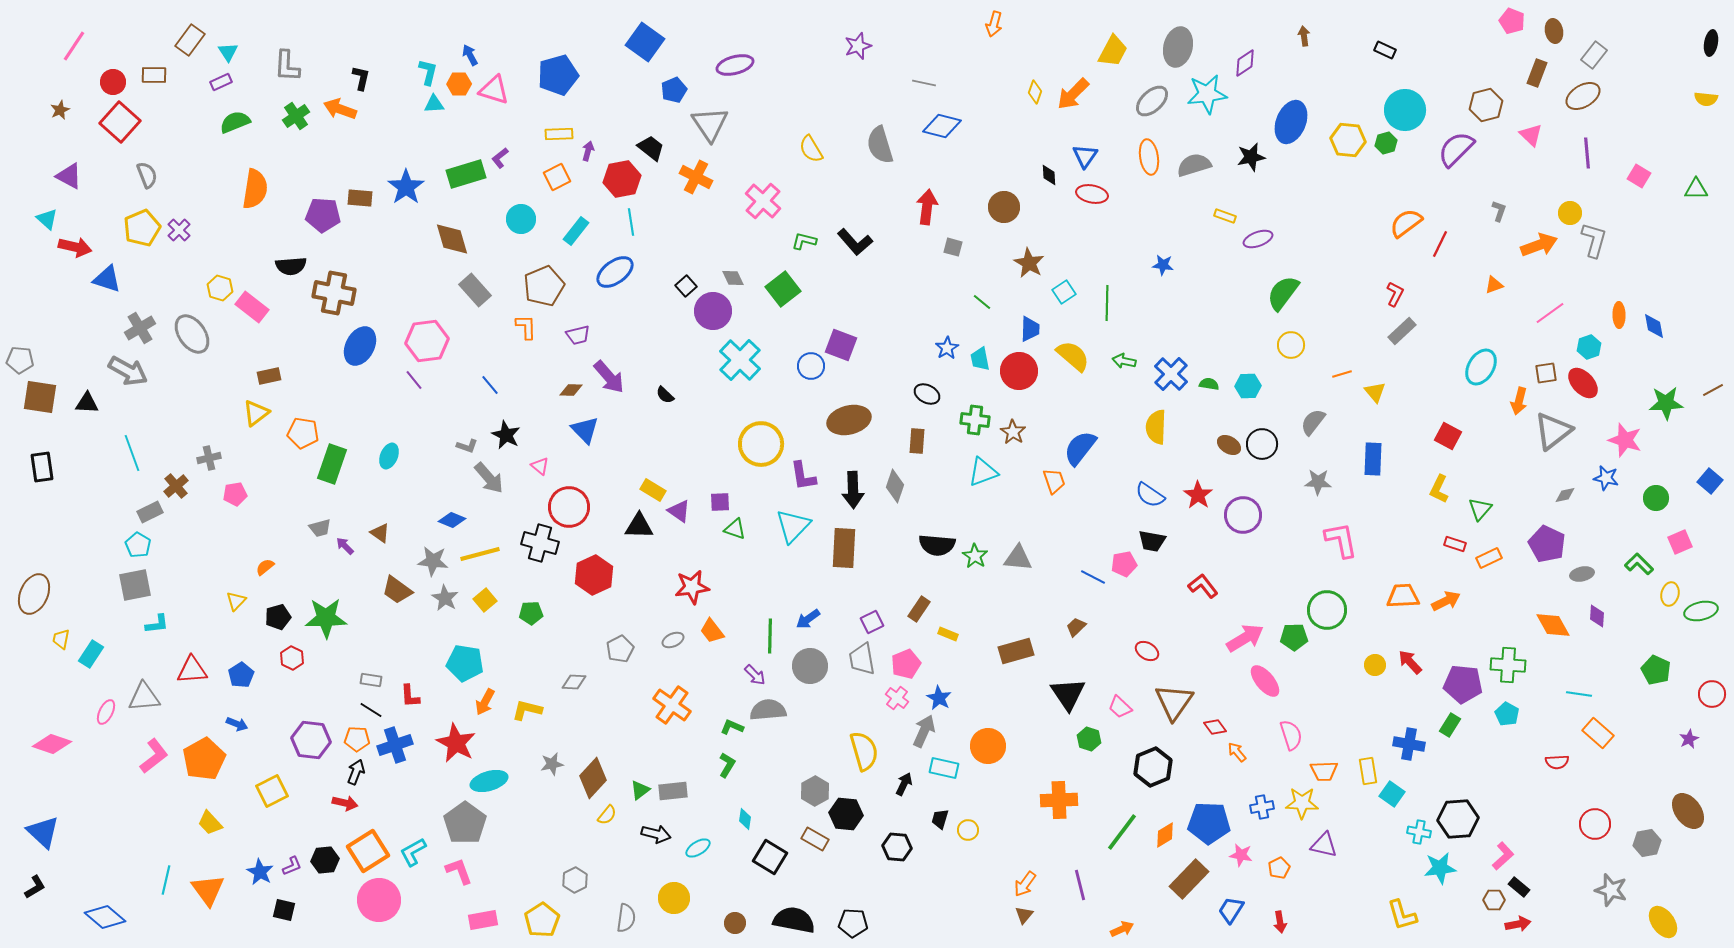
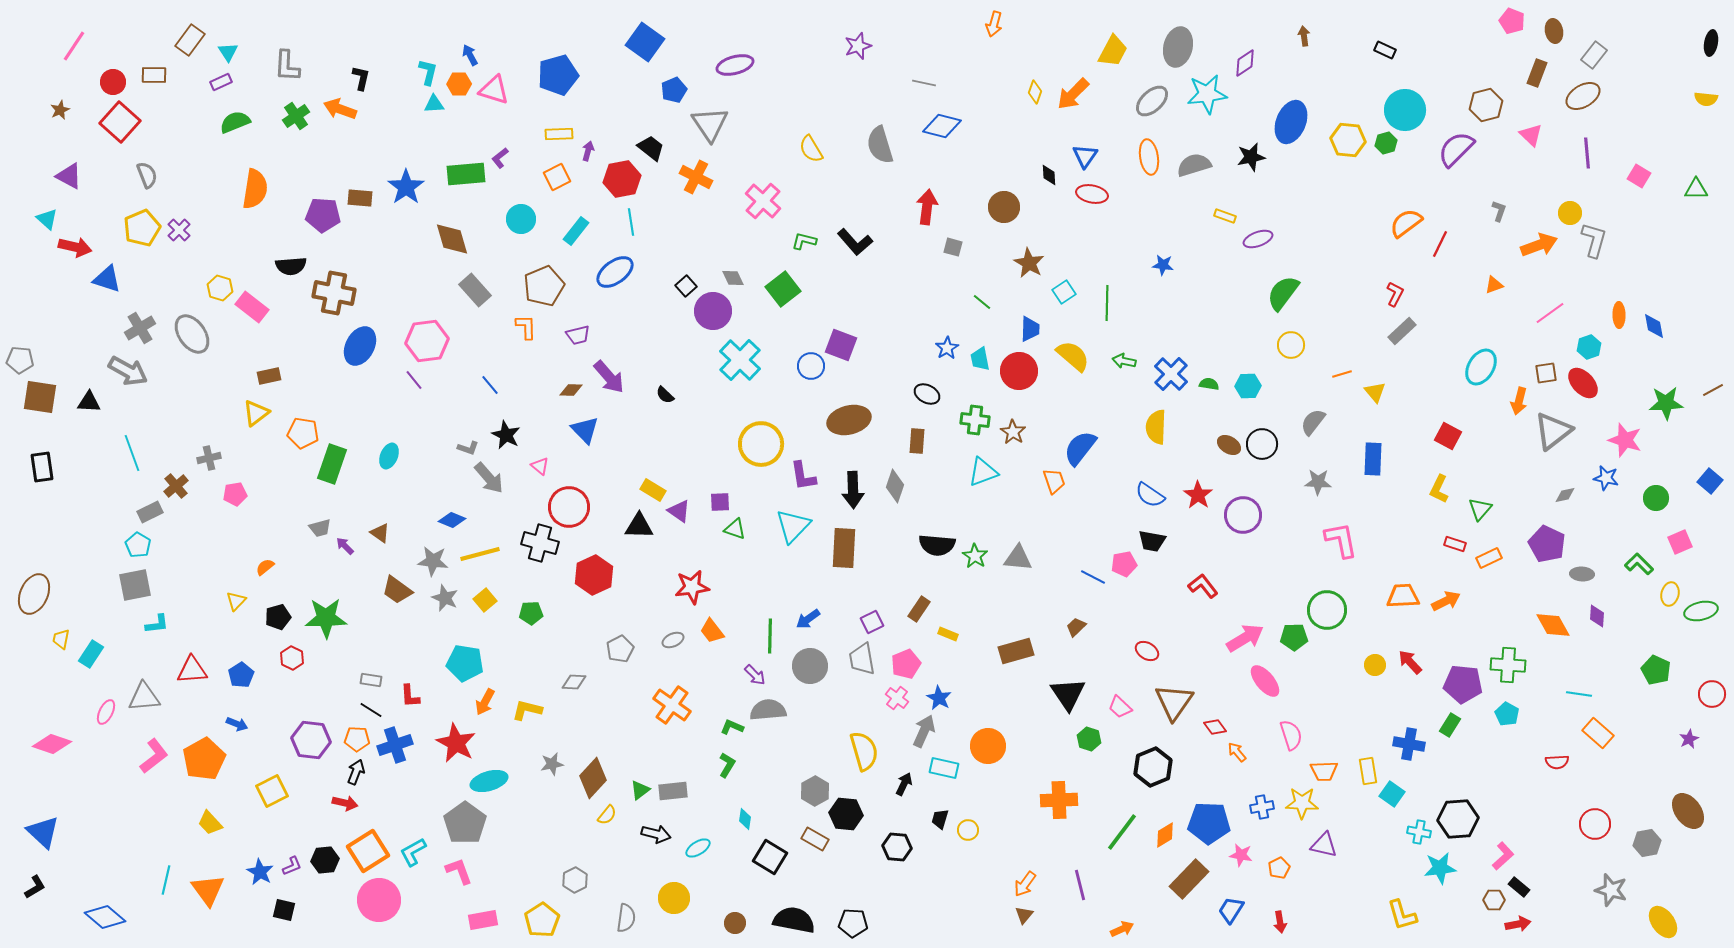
green rectangle at (466, 174): rotated 12 degrees clockwise
black triangle at (87, 403): moved 2 px right, 1 px up
gray L-shape at (467, 446): moved 1 px right, 2 px down
gray ellipse at (1582, 574): rotated 15 degrees clockwise
gray star at (445, 598): rotated 8 degrees counterclockwise
